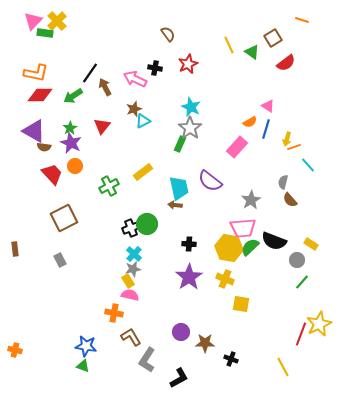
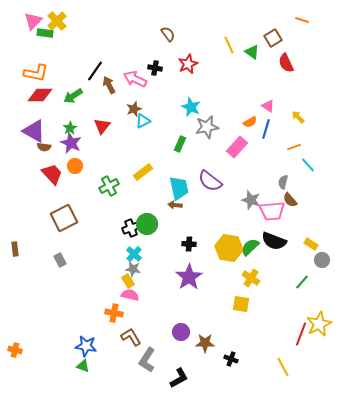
red semicircle at (286, 63): rotated 102 degrees clockwise
black line at (90, 73): moved 5 px right, 2 px up
brown arrow at (105, 87): moved 4 px right, 2 px up
gray star at (190, 128): moved 17 px right, 1 px up; rotated 25 degrees clockwise
yellow arrow at (287, 139): moved 11 px right, 22 px up; rotated 120 degrees clockwise
gray star at (251, 200): rotated 24 degrees counterclockwise
pink trapezoid at (243, 228): moved 29 px right, 17 px up
gray circle at (297, 260): moved 25 px right
gray star at (133, 269): rotated 21 degrees clockwise
yellow cross at (225, 279): moved 26 px right, 1 px up; rotated 12 degrees clockwise
